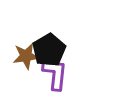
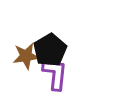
black pentagon: moved 1 px right
